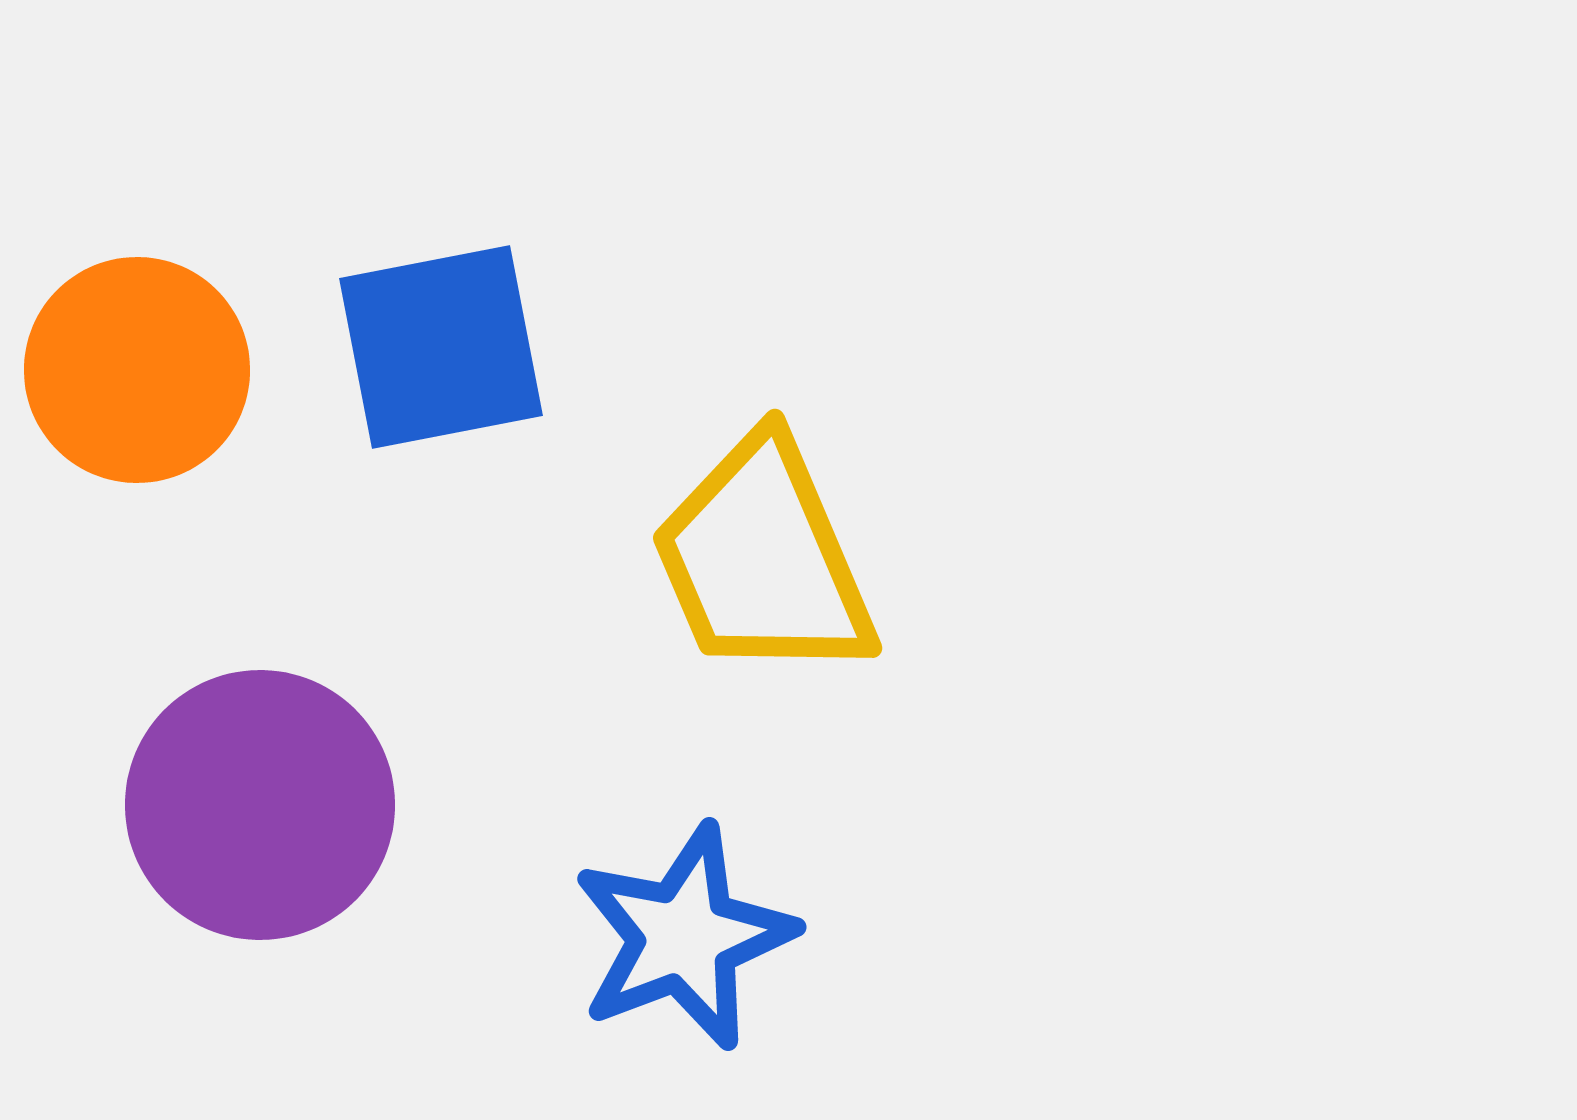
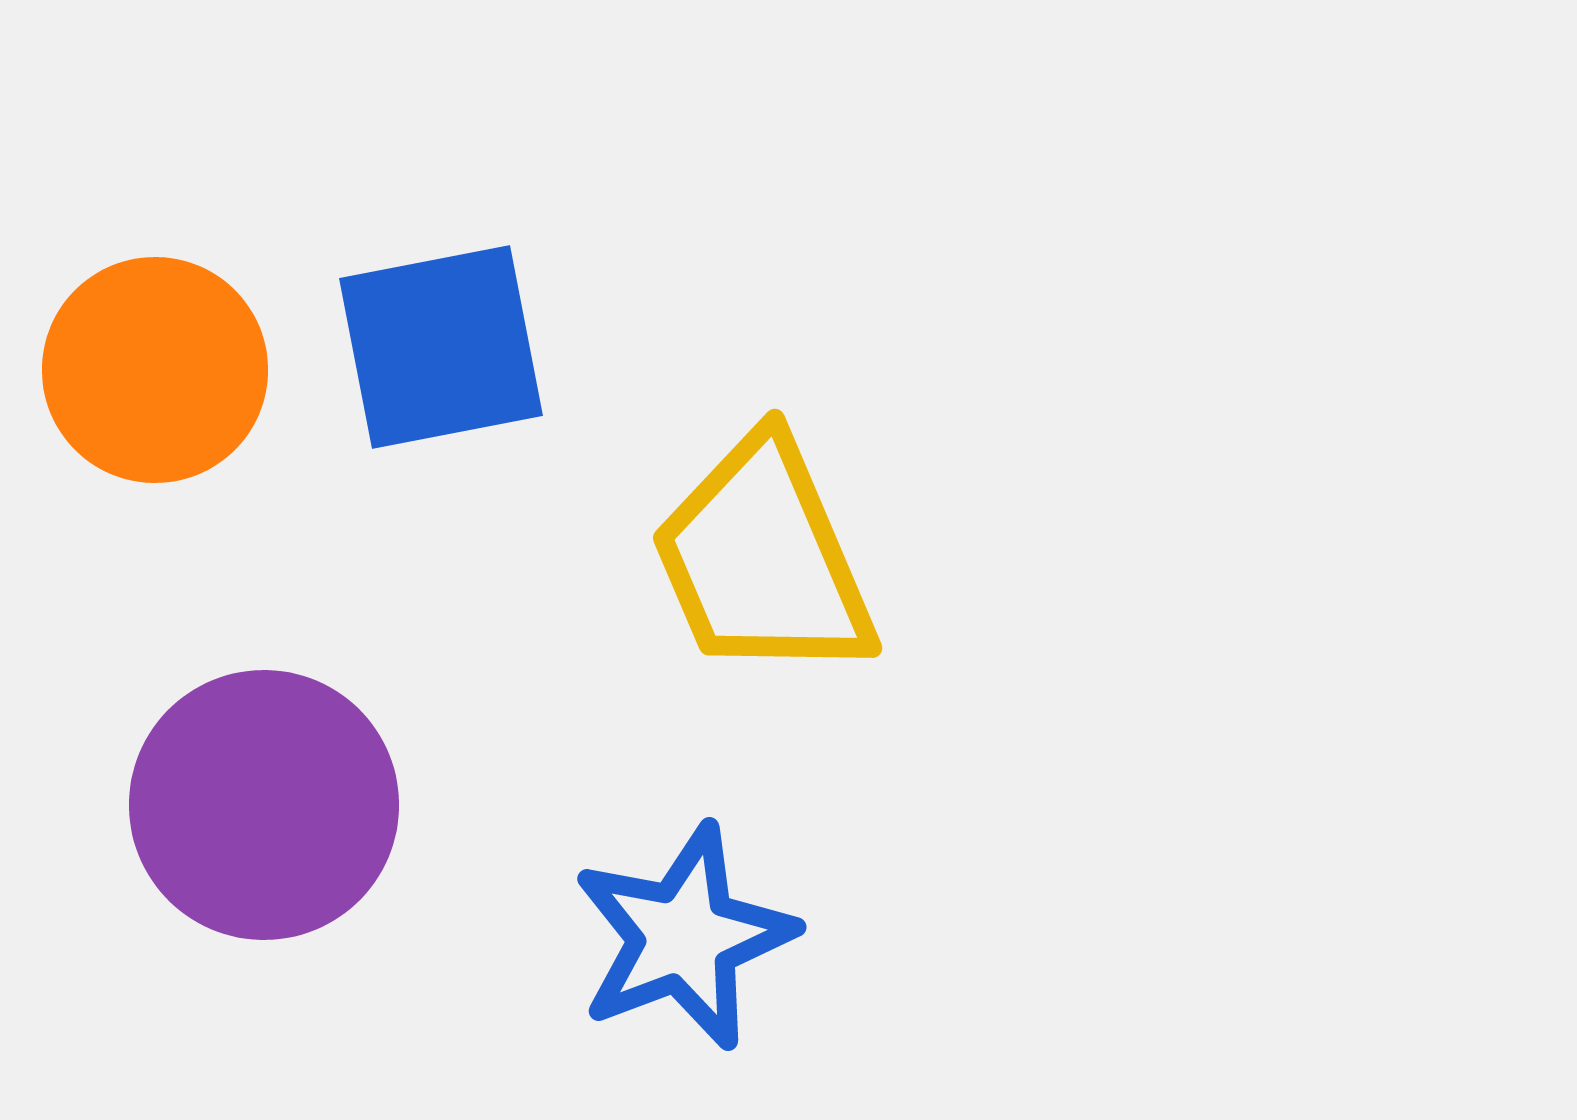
orange circle: moved 18 px right
purple circle: moved 4 px right
